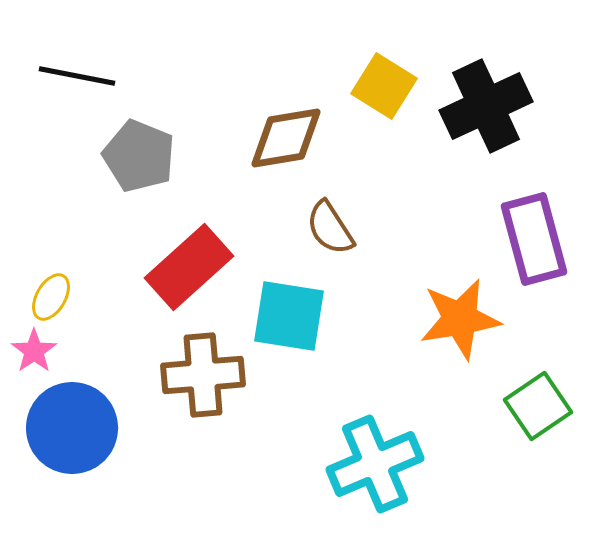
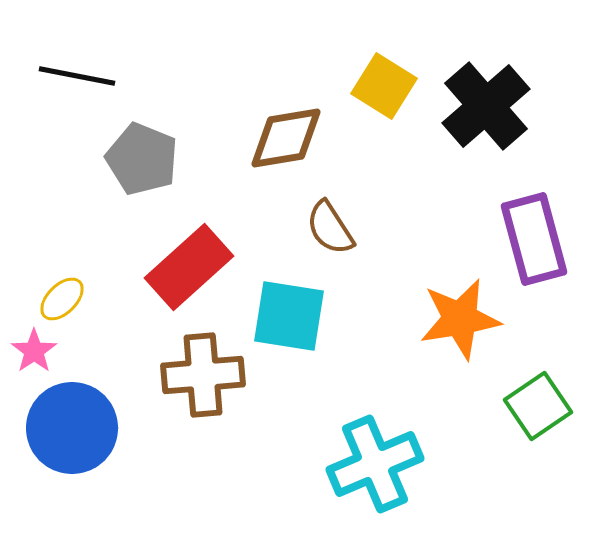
black cross: rotated 16 degrees counterclockwise
gray pentagon: moved 3 px right, 3 px down
yellow ellipse: moved 11 px right, 2 px down; rotated 15 degrees clockwise
